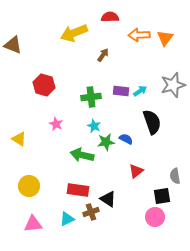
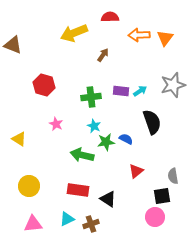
gray semicircle: moved 2 px left
brown cross: moved 12 px down
